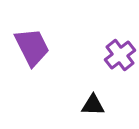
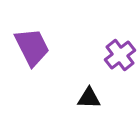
black triangle: moved 4 px left, 7 px up
